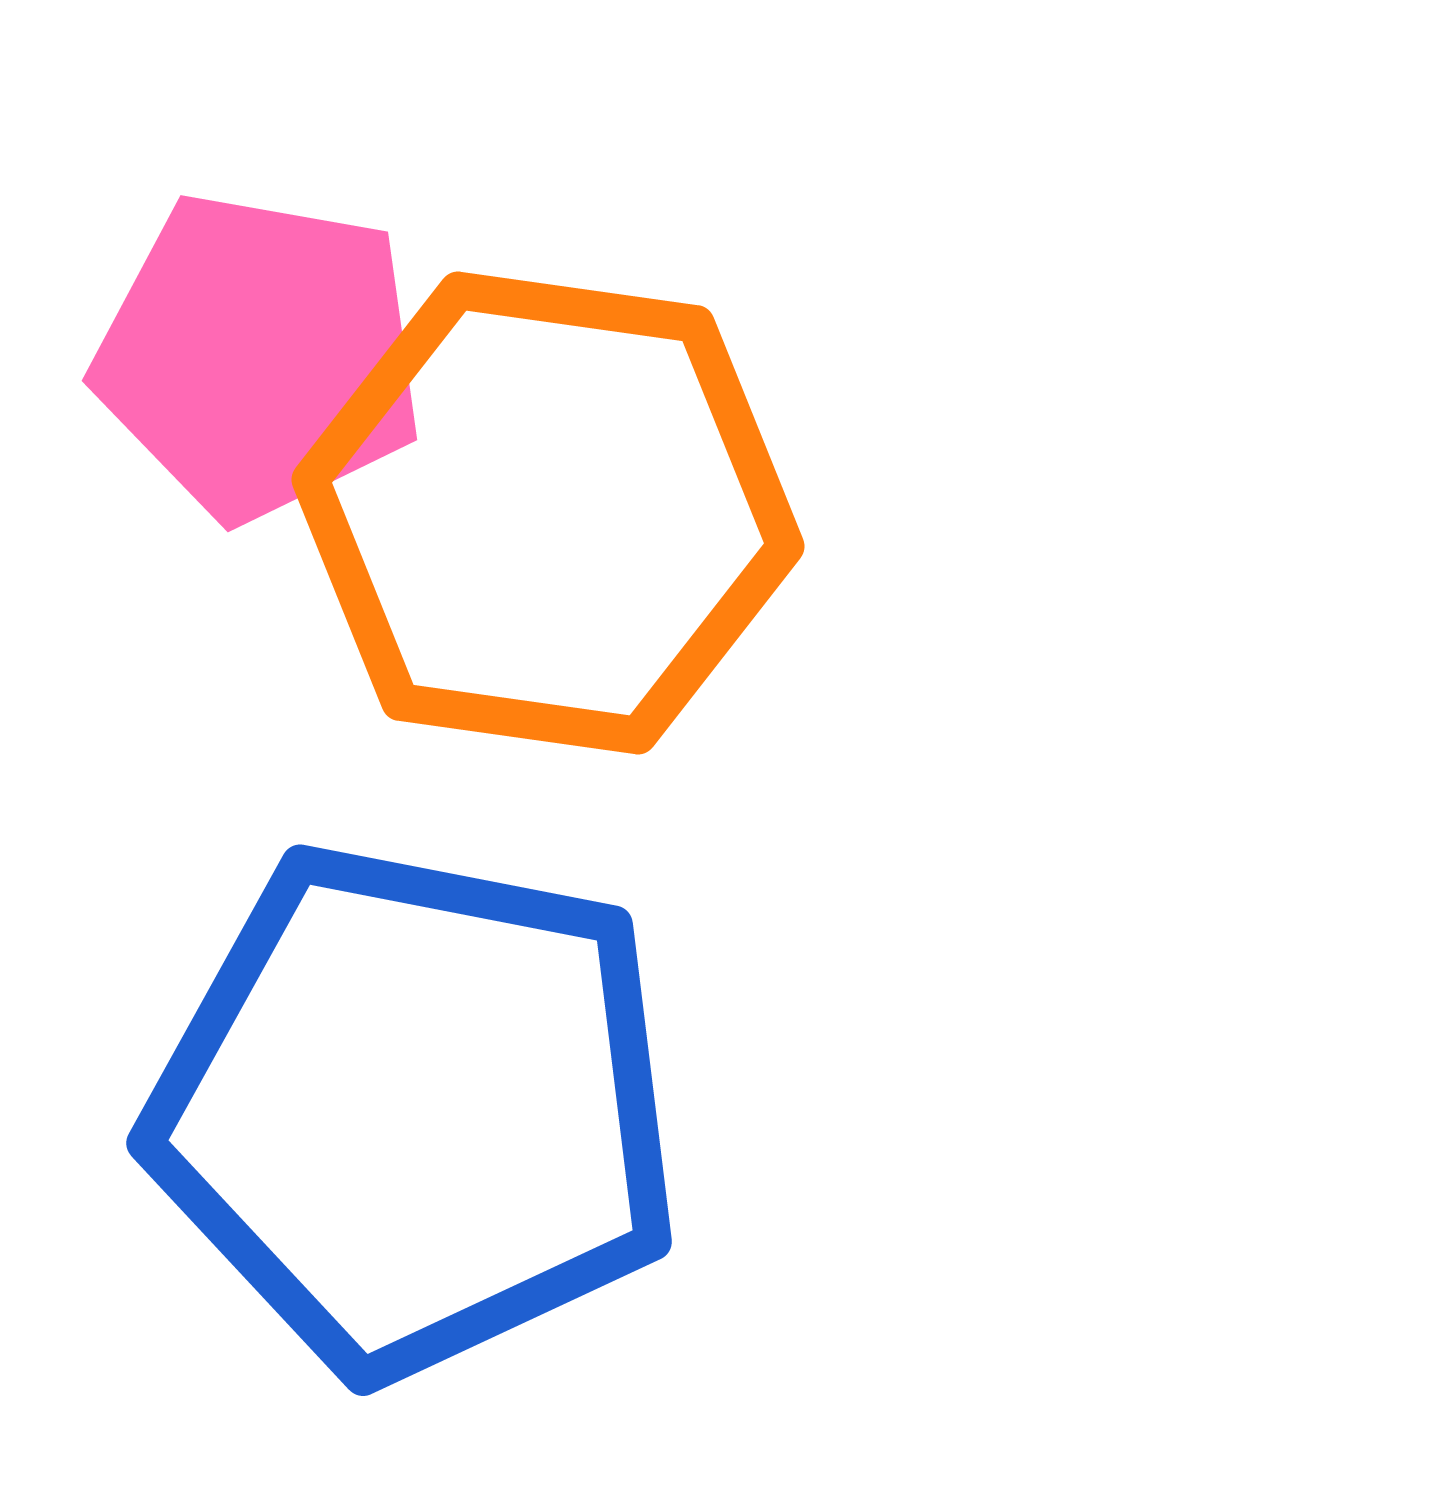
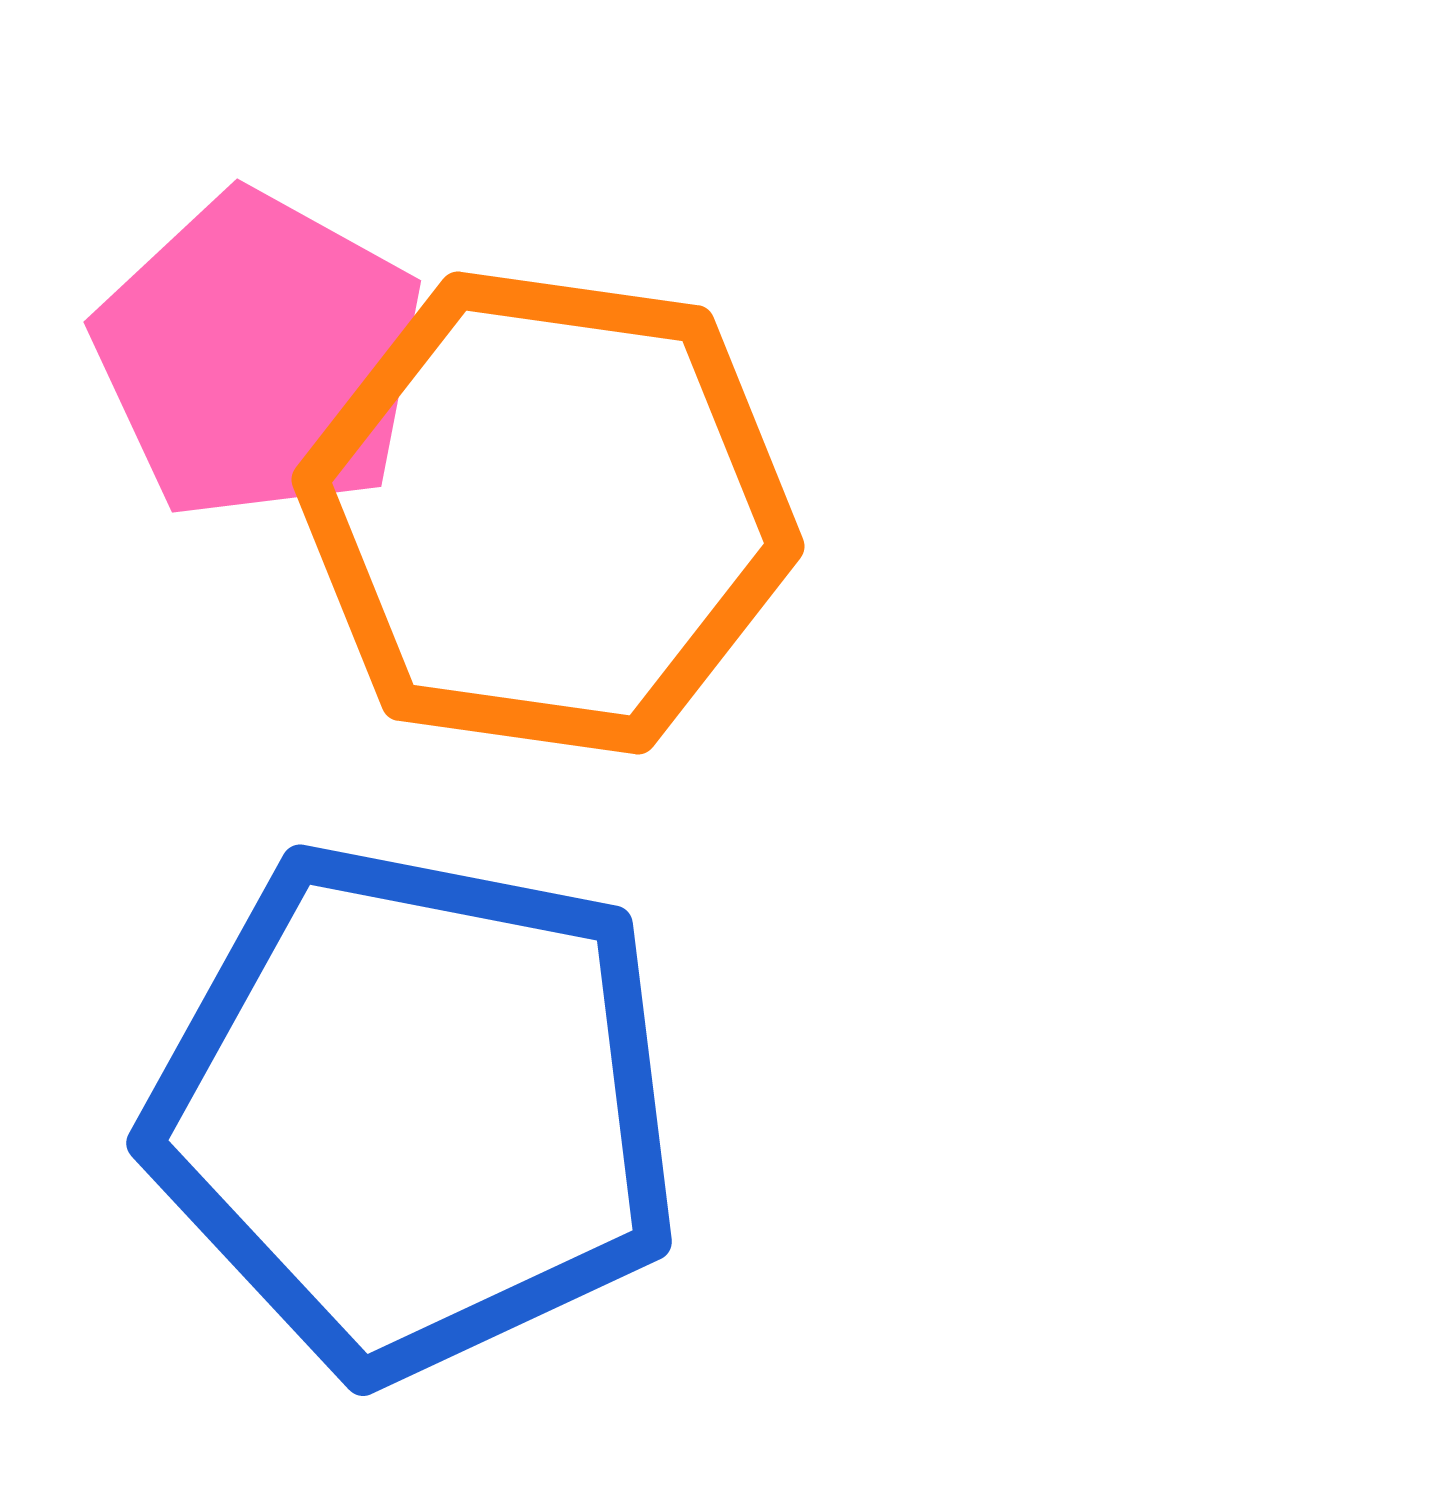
pink pentagon: rotated 19 degrees clockwise
